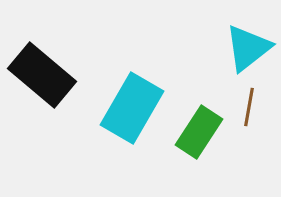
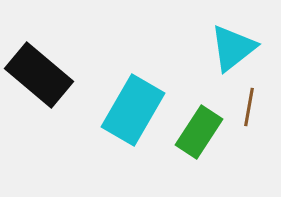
cyan triangle: moved 15 px left
black rectangle: moved 3 px left
cyan rectangle: moved 1 px right, 2 px down
